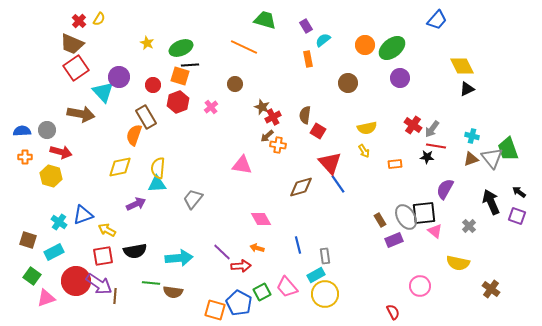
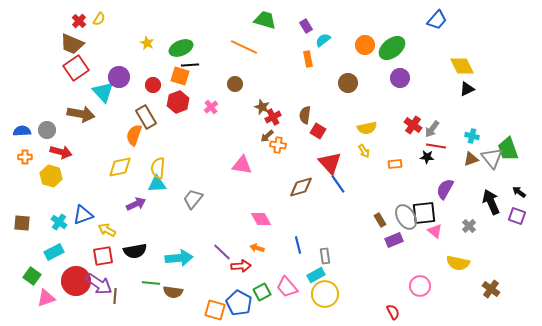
brown square at (28, 240): moved 6 px left, 17 px up; rotated 12 degrees counterclockwise
